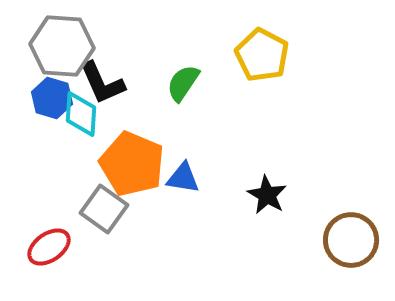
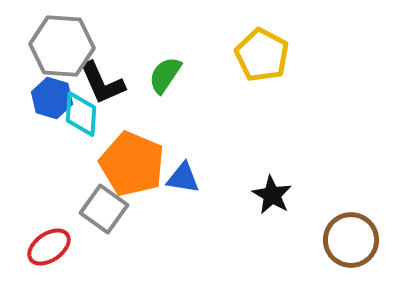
green semicircle: moved 18 px left, 8 px up
black star: moved 5 px right
